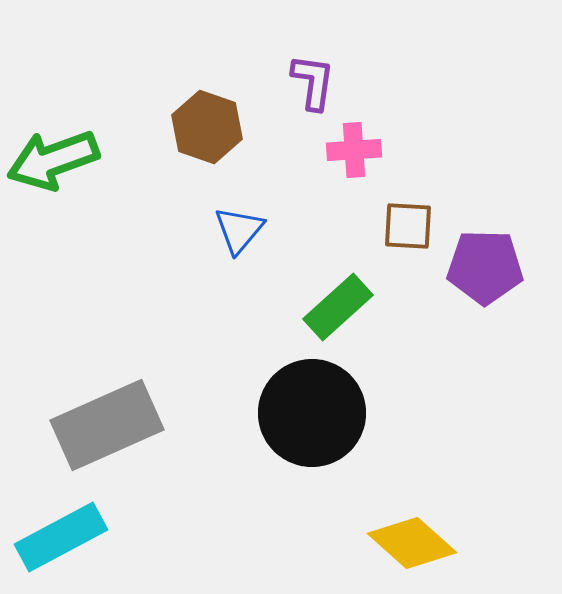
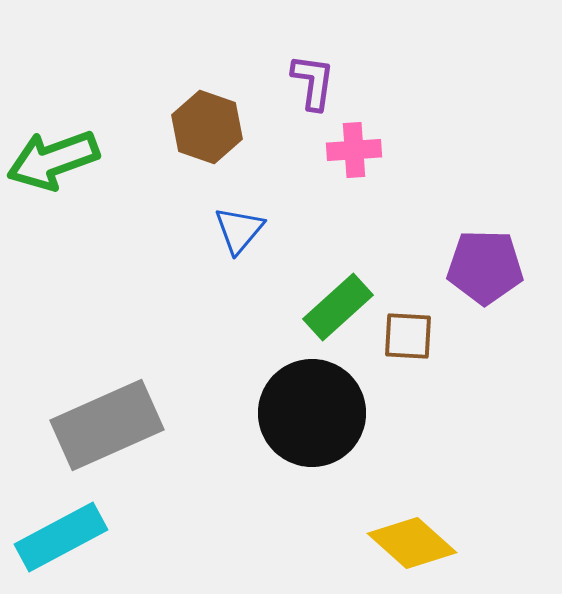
brown square: moved 110 px down
